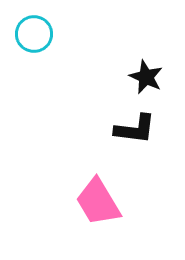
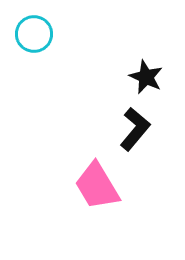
black L-shape: rotated 57 degrees counterclockwise
pink trapezoid: moved 1 px left, 16 px up
